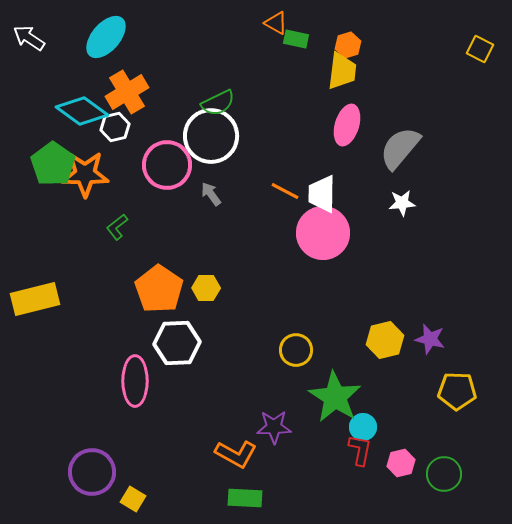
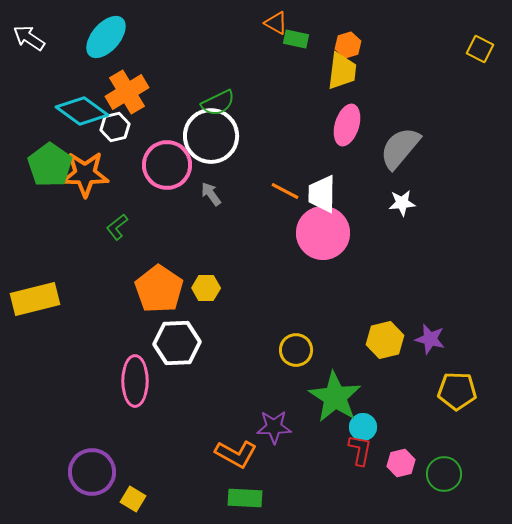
green pentagon at (53, 164): moved 3 px left, 1 px down
